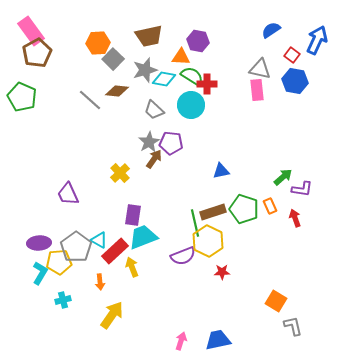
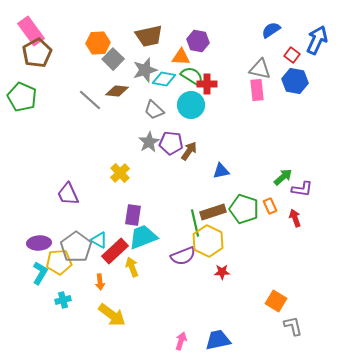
brown arrow at (154, 159): moved 35 px right, 8 px up
yellow arrow at (112, 315): rotated 92 degrees clockwise
